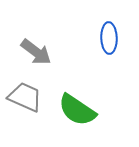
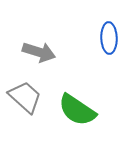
gray arrow: moved 3 px right; rotated 20 degrees counterclockwise
gray trapezoid: rotated 18 degrees clockwise
